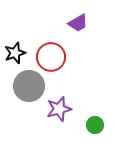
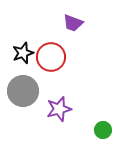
purple trapezoid: moved 5 px left; rotated 50 degrees clockwise
black star: moved 8 px right
gray circle: moved 6 px left, 5 px down
green circle: moved 8 px right, 5 px down
